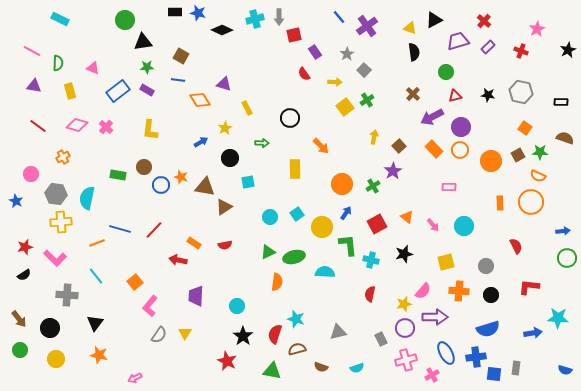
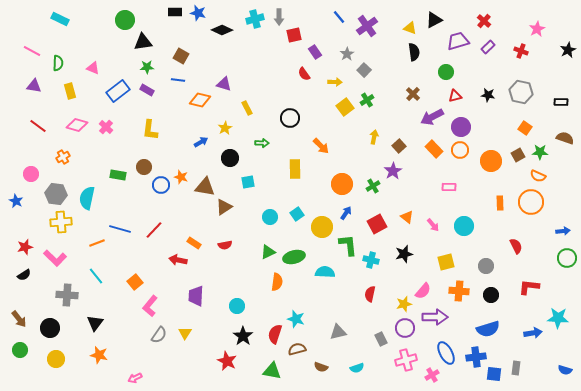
orange diamond at (200, 100): rotated 45 degrees counterclockwise
